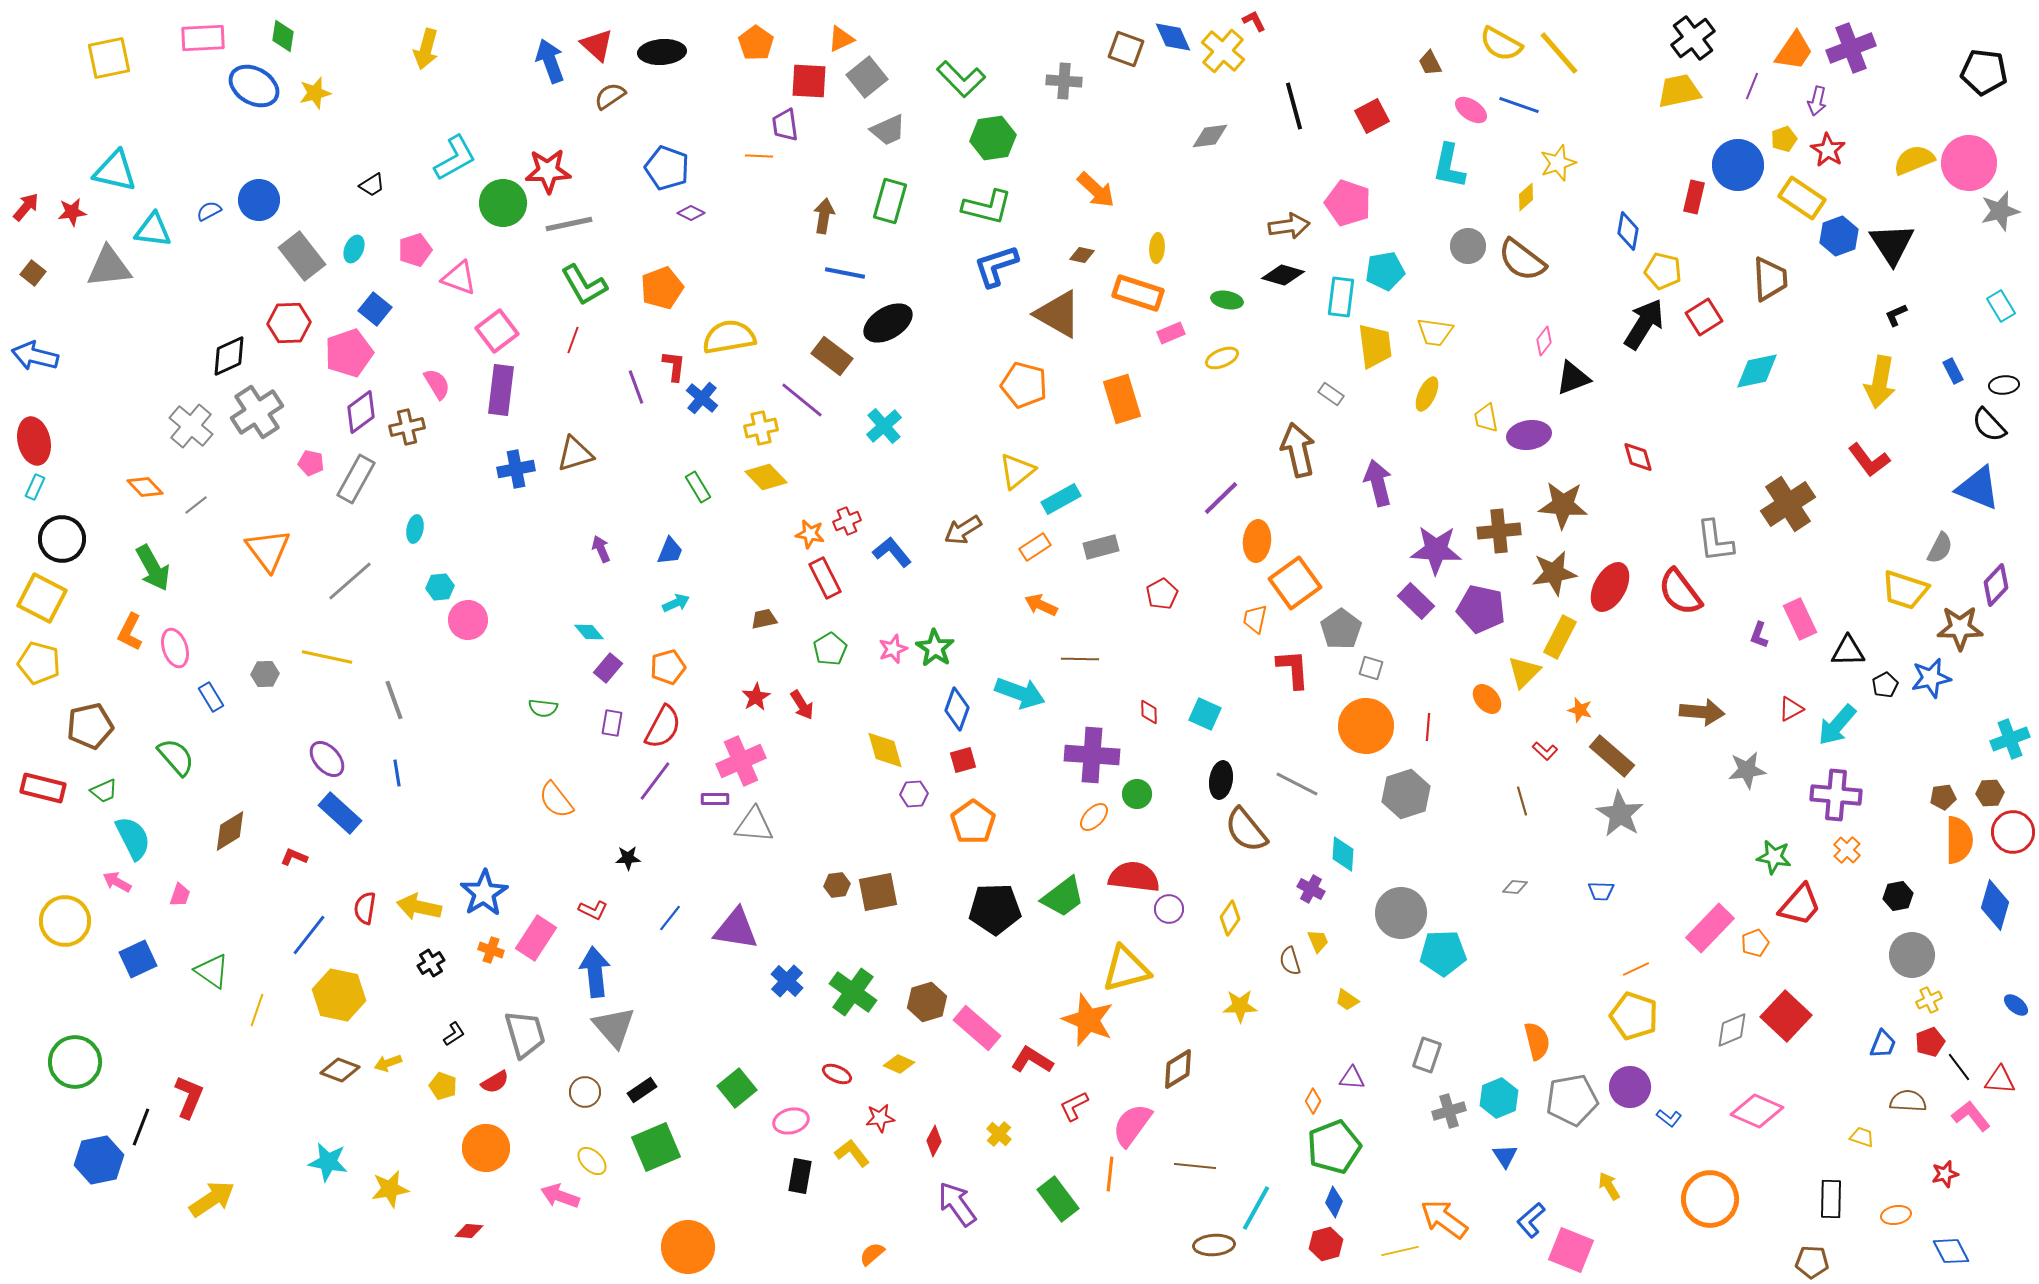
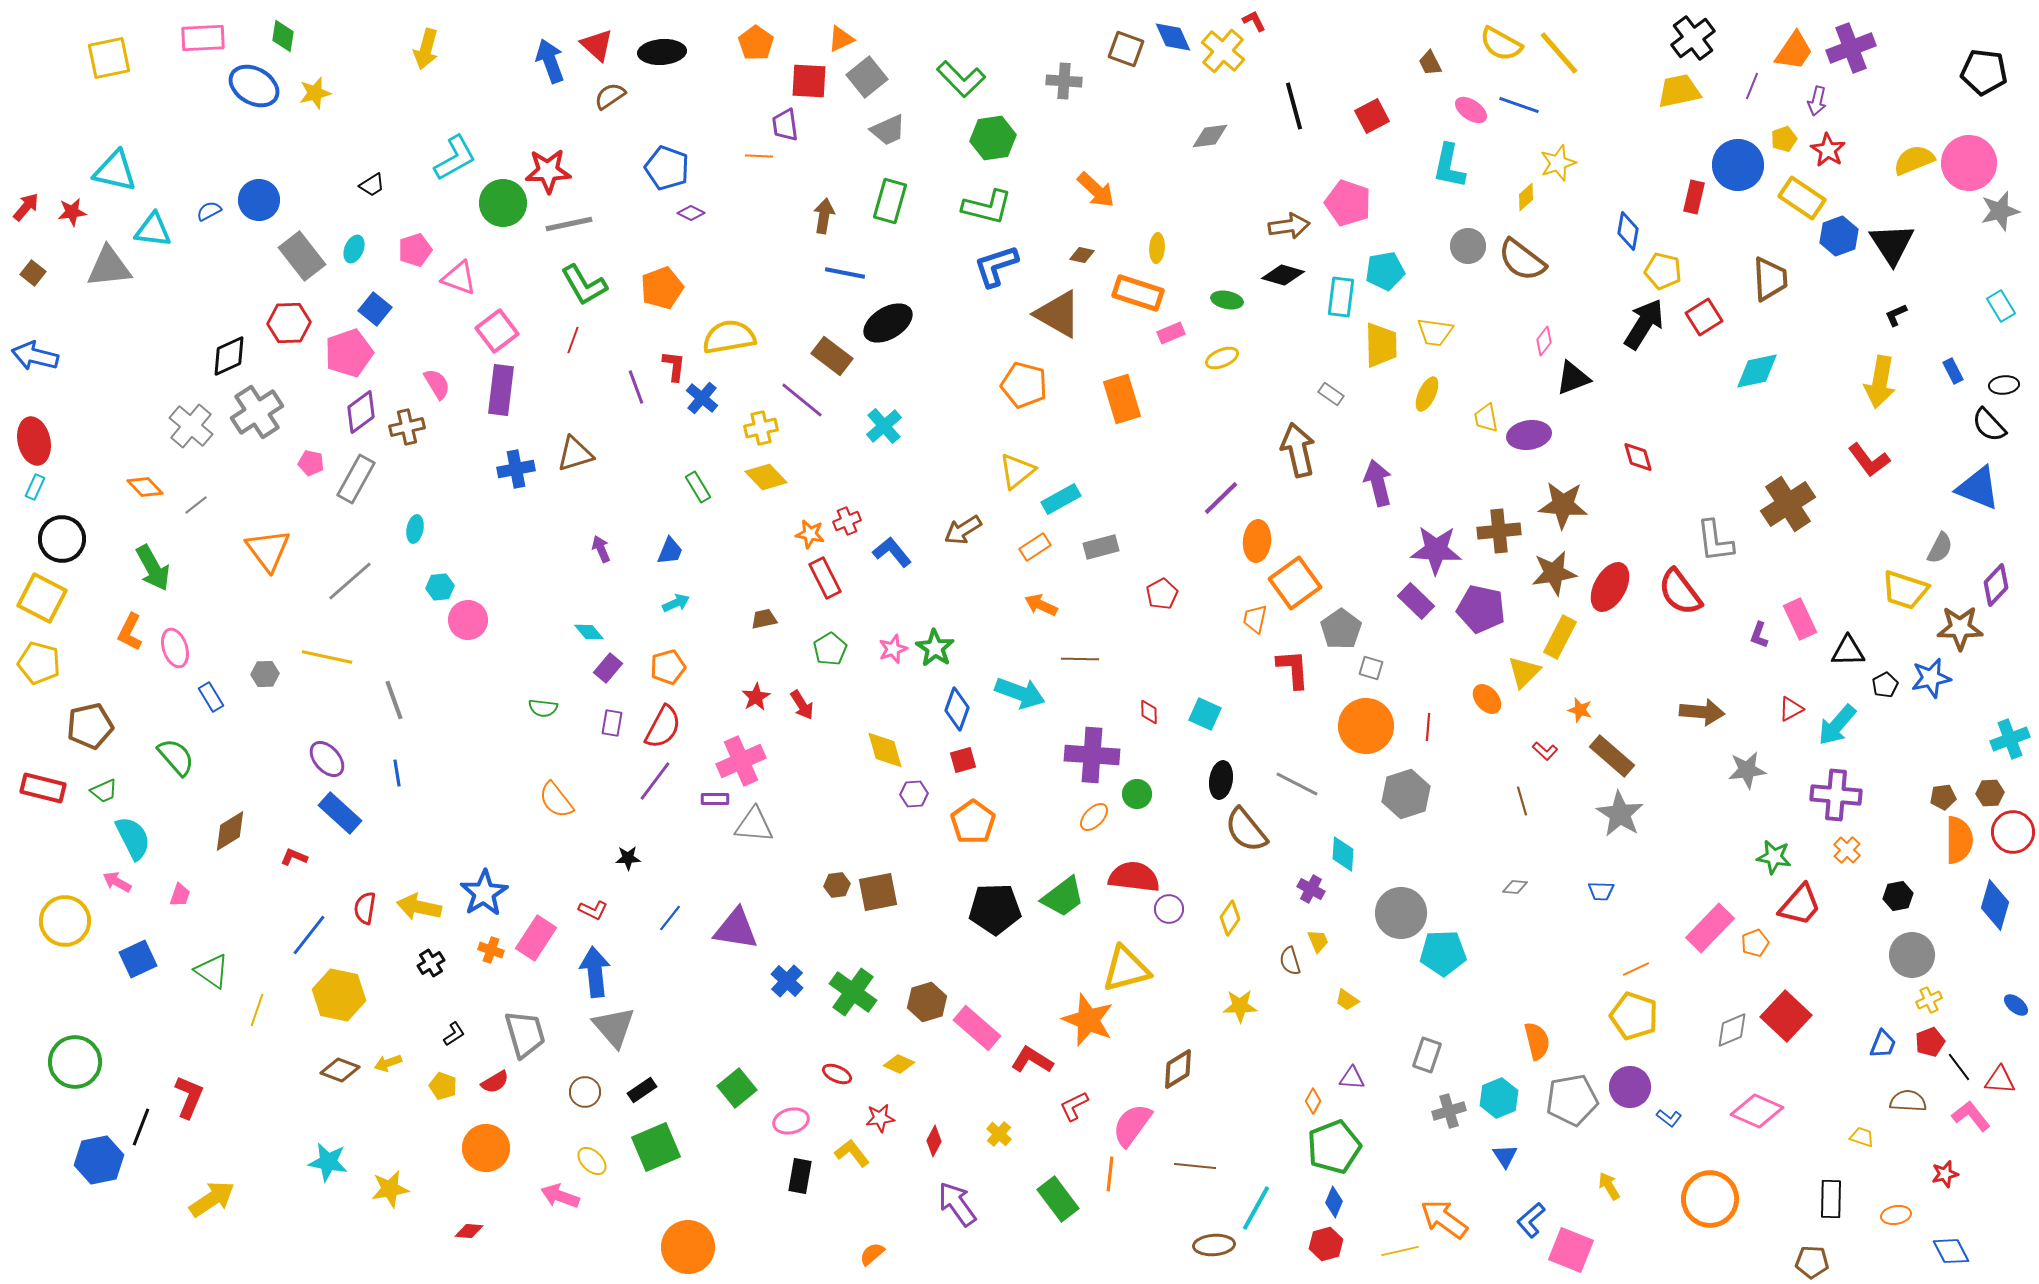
yellow trapezoid at (1375, 346): moved 6 px right, 1 px up; rotated 6 degrees clockwise
